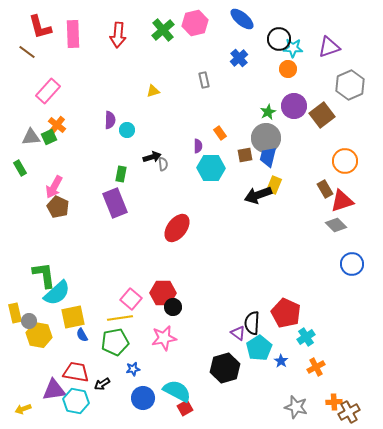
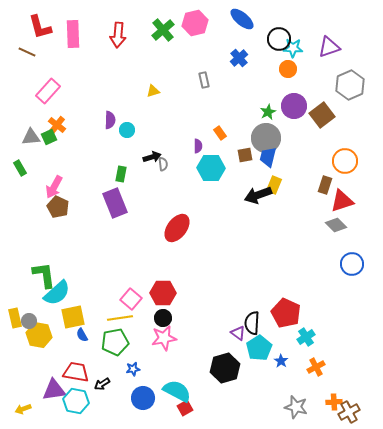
brown line at (27, 52): rotated 12 degrees counterclockwise
brown rectangle at (325, 189): moved 4 px up; rotated 48 degrees clockwise
black circle at (173, 307): moved 10 px left, 11 px down
yellow rectangle at (15, 313): moved 5 px down
